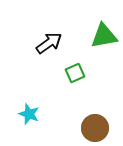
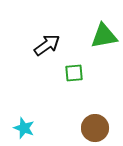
black arrow: moved 2 px left, 2 px down
green square: moved 1 px left; rotated 18 degrees clockwise
cyan star: moved 5 px left, 14 px down
